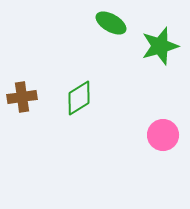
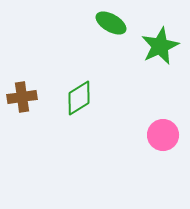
green star: rotated 9 degrees counterclockwise
